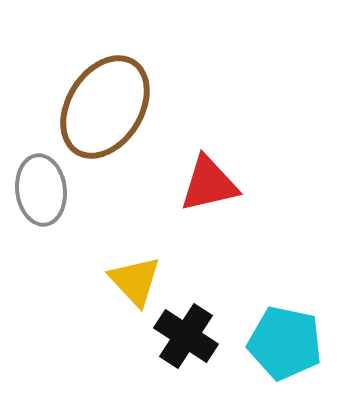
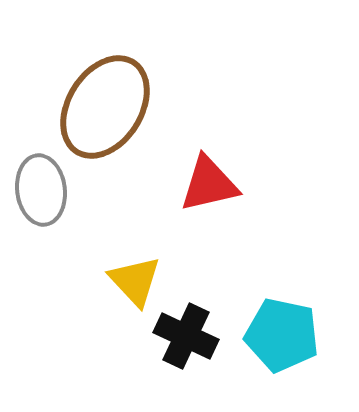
black cross: rotated 8 degrees counterclockwise
cyan pentagon: moved 3 px left, 8 px up
